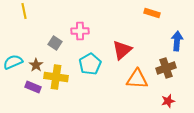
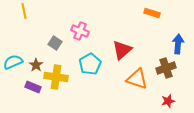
pink cross: rotated 24 degrees clockwise
blue arrow: moved 1 px right, 3 px down
orange triangle: rotated 15 degrees clockwise
